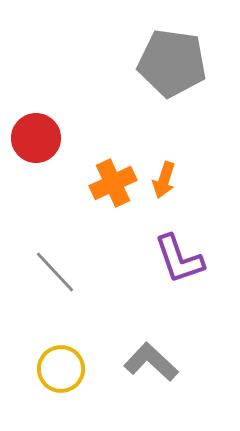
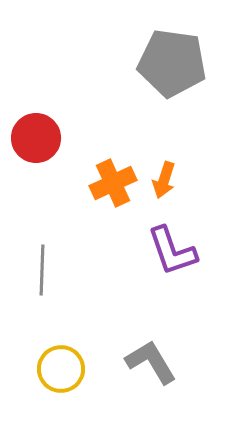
purple L-shape: moved 7 px left, 8 px up
gray line: moved 13 px left, 2 px up; rotated 45 degrees clockwise
gray L-shape: rotated 16 degrees clockwise
